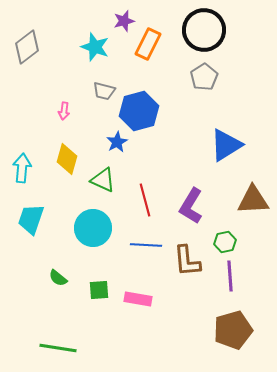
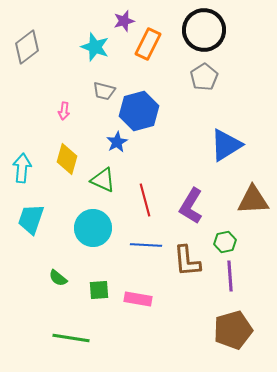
green line: moved 13 px right, 10 px up
